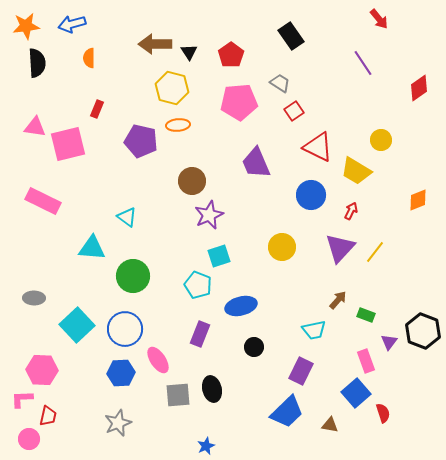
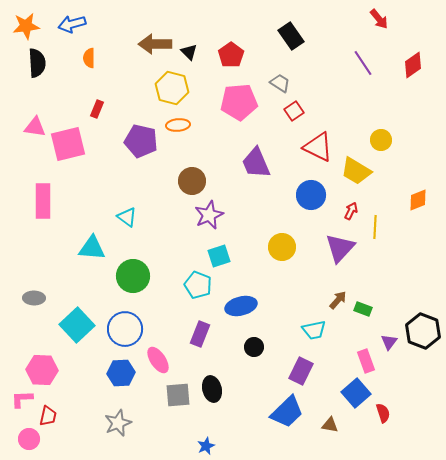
black triangle at (189, 52): rotated 12 degrees counterclockwise
red diamond at (419, 88): moved 6 px left, 23 px up
pink rectangle at (43, 201): rotated 64 degrees clockwise
yellow line at (375, 252): moved 25 px up; rotated 35 degrees counterclockwise
green rectangle at (366, 315): moved 3 px left, 6 px up
